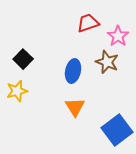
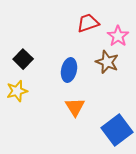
blue ellipse: moved 4 px left, 1 px up
